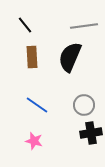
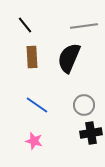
black semicircle: moved 1 px left, 1 px down
